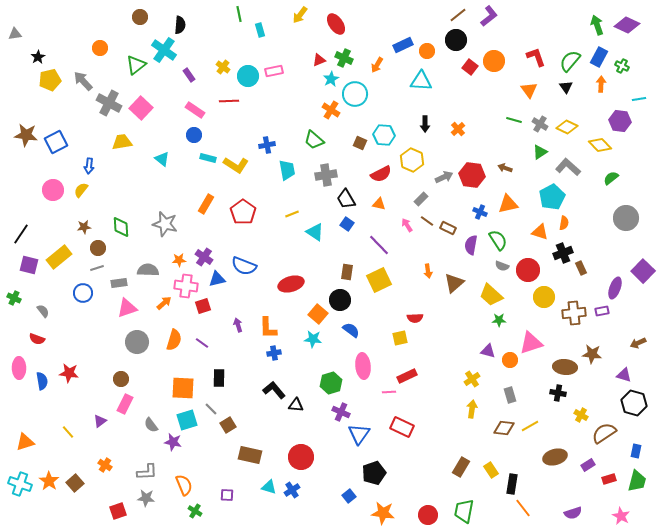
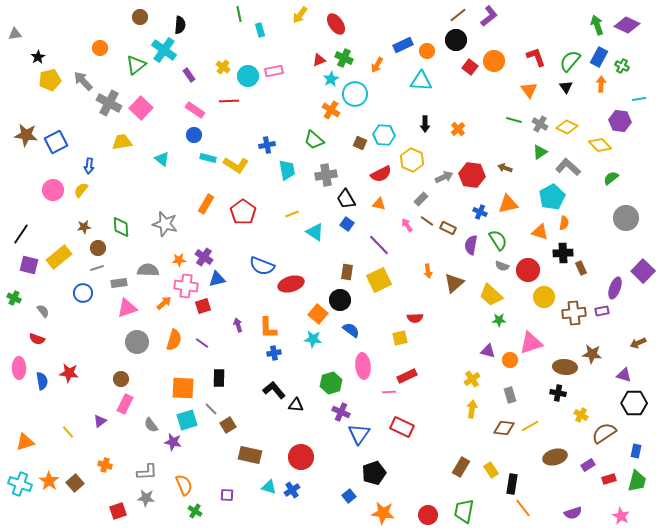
black cross at (563, 253): rotated 18 degrees clockwise
blue semicircle at (244, 266): moved 18 px right
black hexagon at (634, 403): rotated 15 degrees counterclockwise
orange cross at (105, 465): rotated 16 degrees counterclockwise
